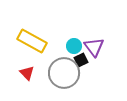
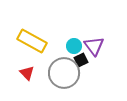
purple triangle: moved 1 px up
